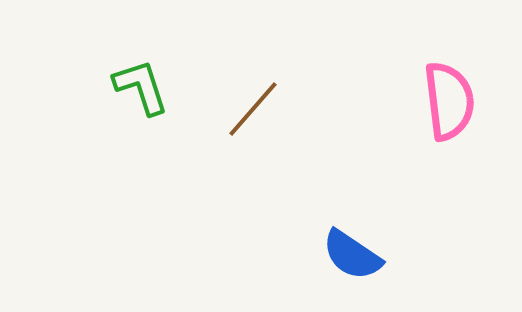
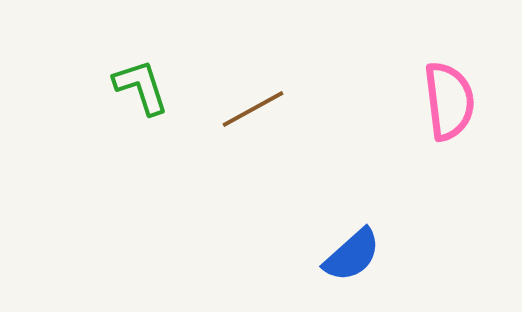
brown line: rotated 20 degrees clockwise
blue semicircle: rotated 76 degrees counterclockwise
